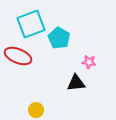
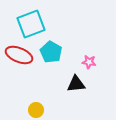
cyan pentagon: moved 8 px left, 14 px down
red ellipse: moved 1 px right, 1 px up
black triangle: moved 1 px down
